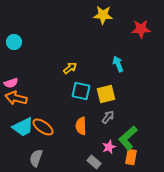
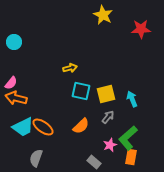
yellow star: rotated 24 degrees clockwise
cyan arrow: moved 14 px right, 35 px down
yellow arrow: rotated 24 degrees clockwise
pink semicircle: rotated 32 degrees counterclockwise
orange semicircle: rotated 132 degrees counterclockwise
pink star: moved 1 px right, 2 px up
